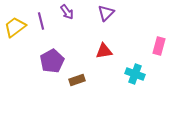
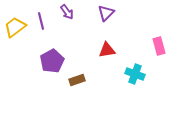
pink rectangle: rotated 30 degrees counterclockwise
red triangle: moved 3 px right, 1 px up
